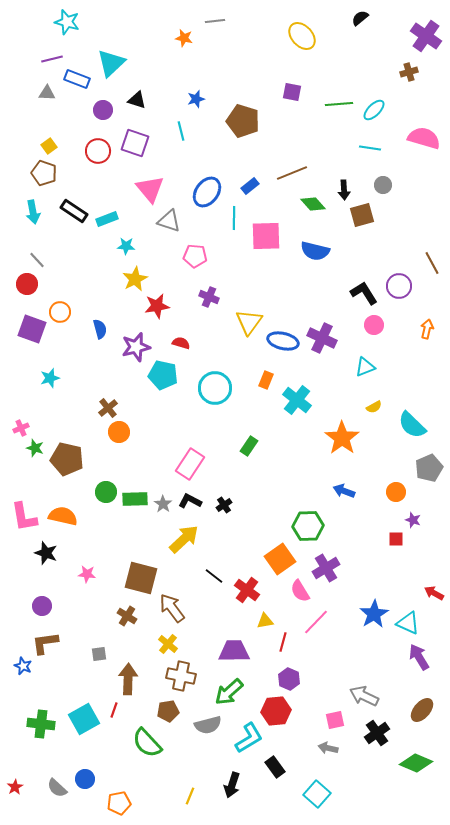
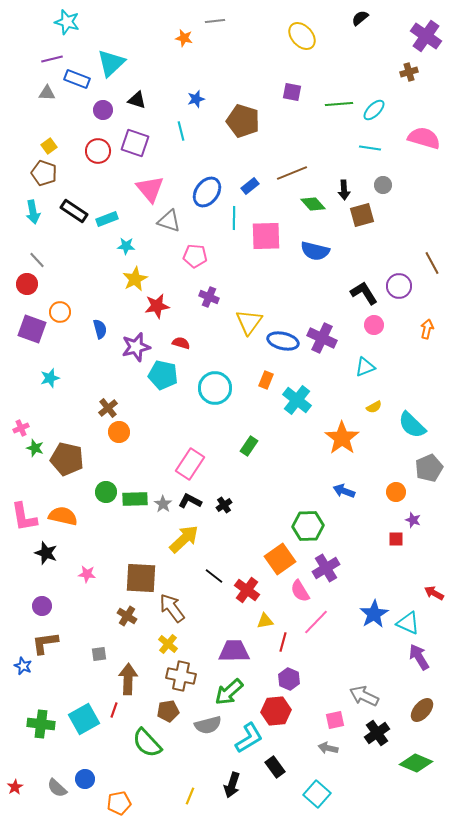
brown square at (141, 578): rotated 12 degrees counterclockwise
